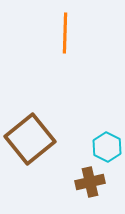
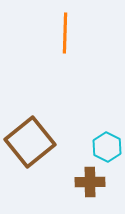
brown square: moved 3 px down
brown cross: rotated 12 degrees clockwise
